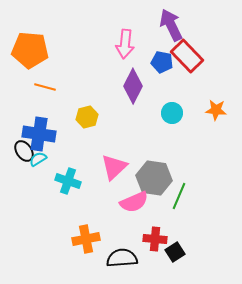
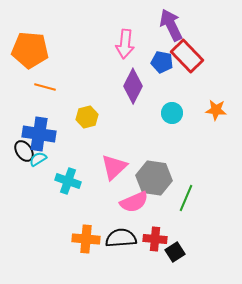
green line: moved 7 px right, 2 px down
orange cross: rotated 16 degrees clockwise
black semicircle: moved 1 px left, 20 px up
